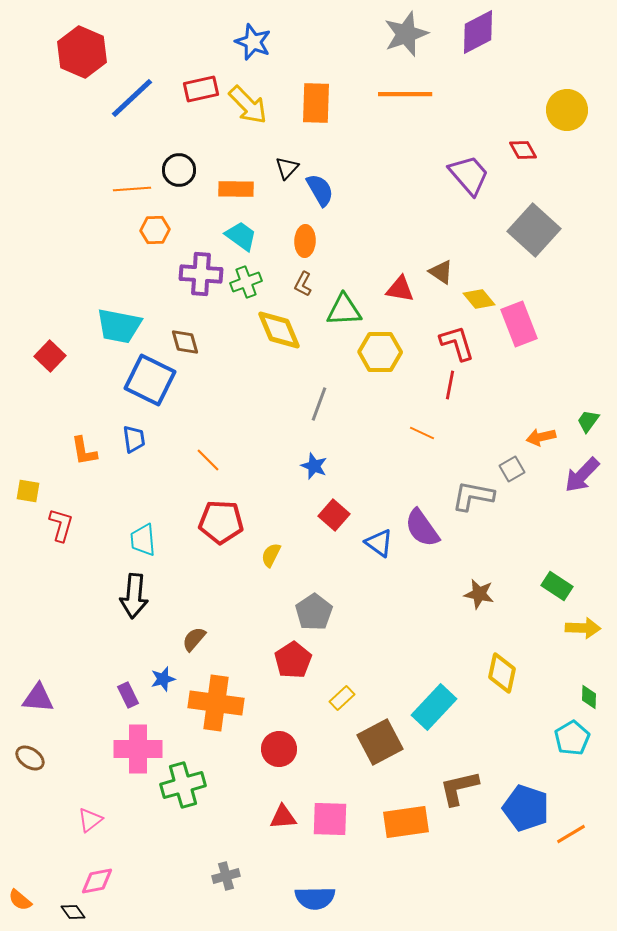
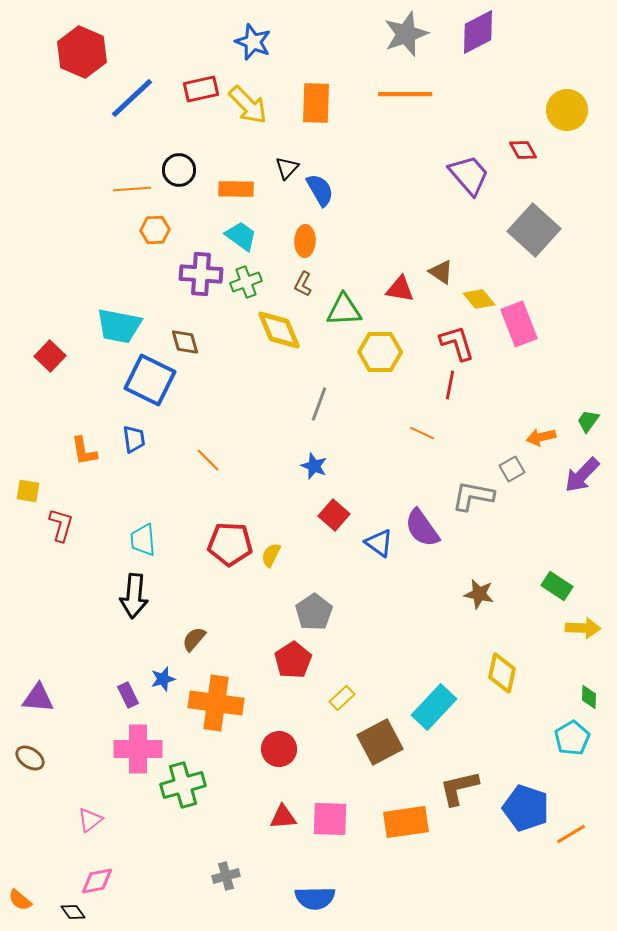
red pentagon at (221, 522): moved 9 px right, 22 px down
